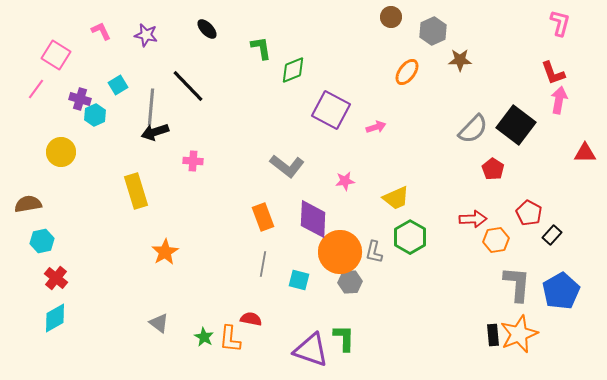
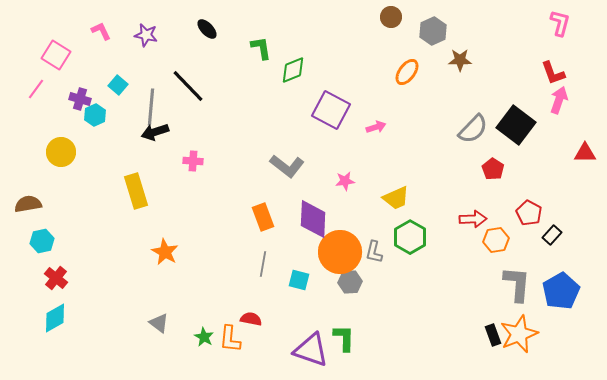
cyan square at (118, 85): rotated 18 degrees counterclockwise
pink arrow at (559, 100): rotated 8 degrees clockwise
orange star at (165, 252): rotated 12 degrees counterclockwise
black rectangle at (493, 335): rotated 15 degrees counterclockwise
